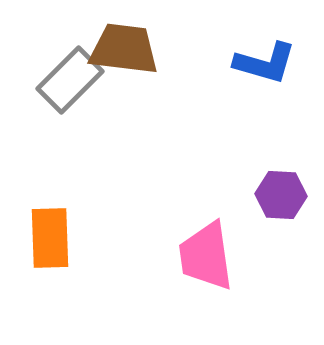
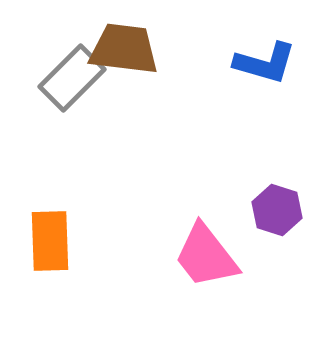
gray rectangle: moved 2 px right, 2 px up
purple hexagon: moved 4 px left, 15 px down; rotated 15 degrees clockwise
orange rectangle: moved 3 px down
pink trapezoid: rotated 30 degrees counterclockwise
